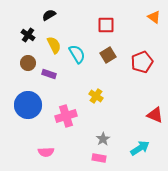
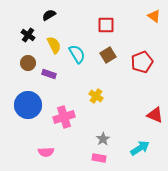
orange triangle: moved 1 px up
pink cross: moved 2 px left, 1 px down
